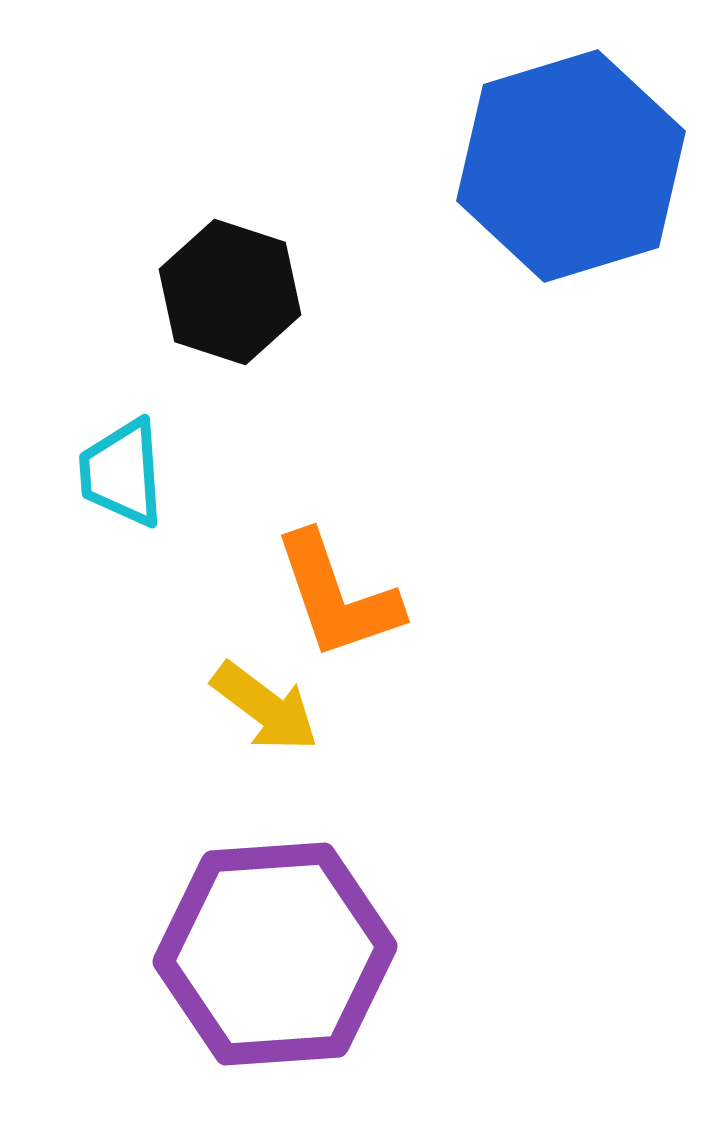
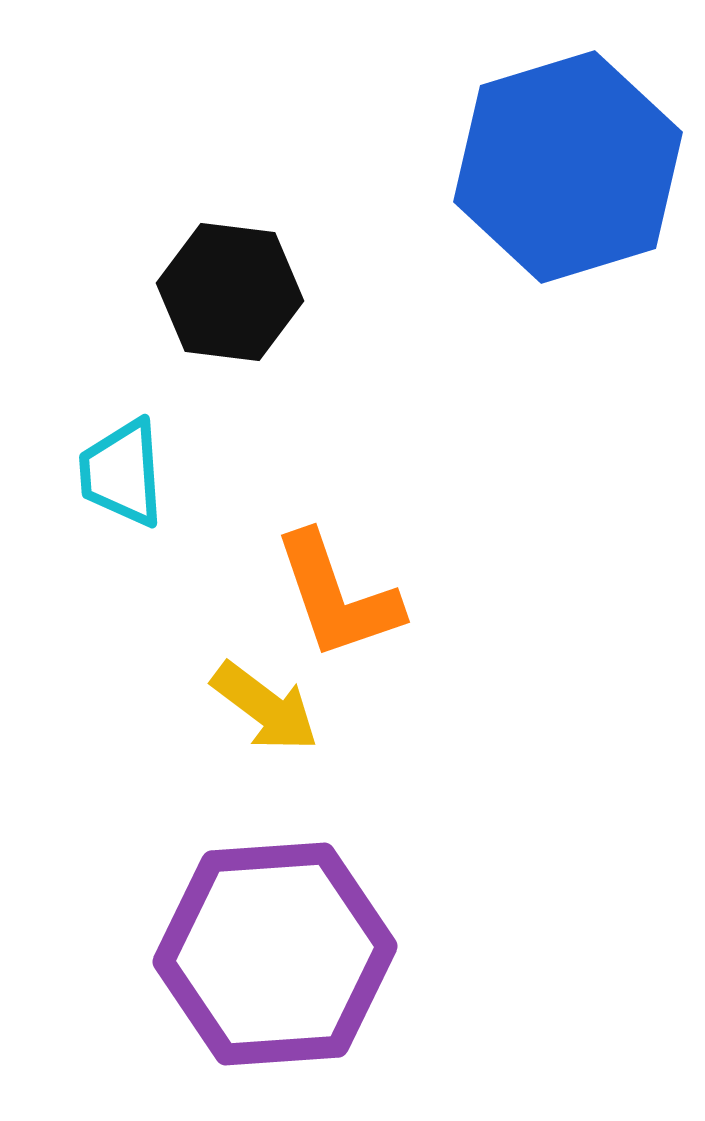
blue hexagon: moved 3 px left, 1 px down
black hexagon: rotated 11 degrees counterclockwise
